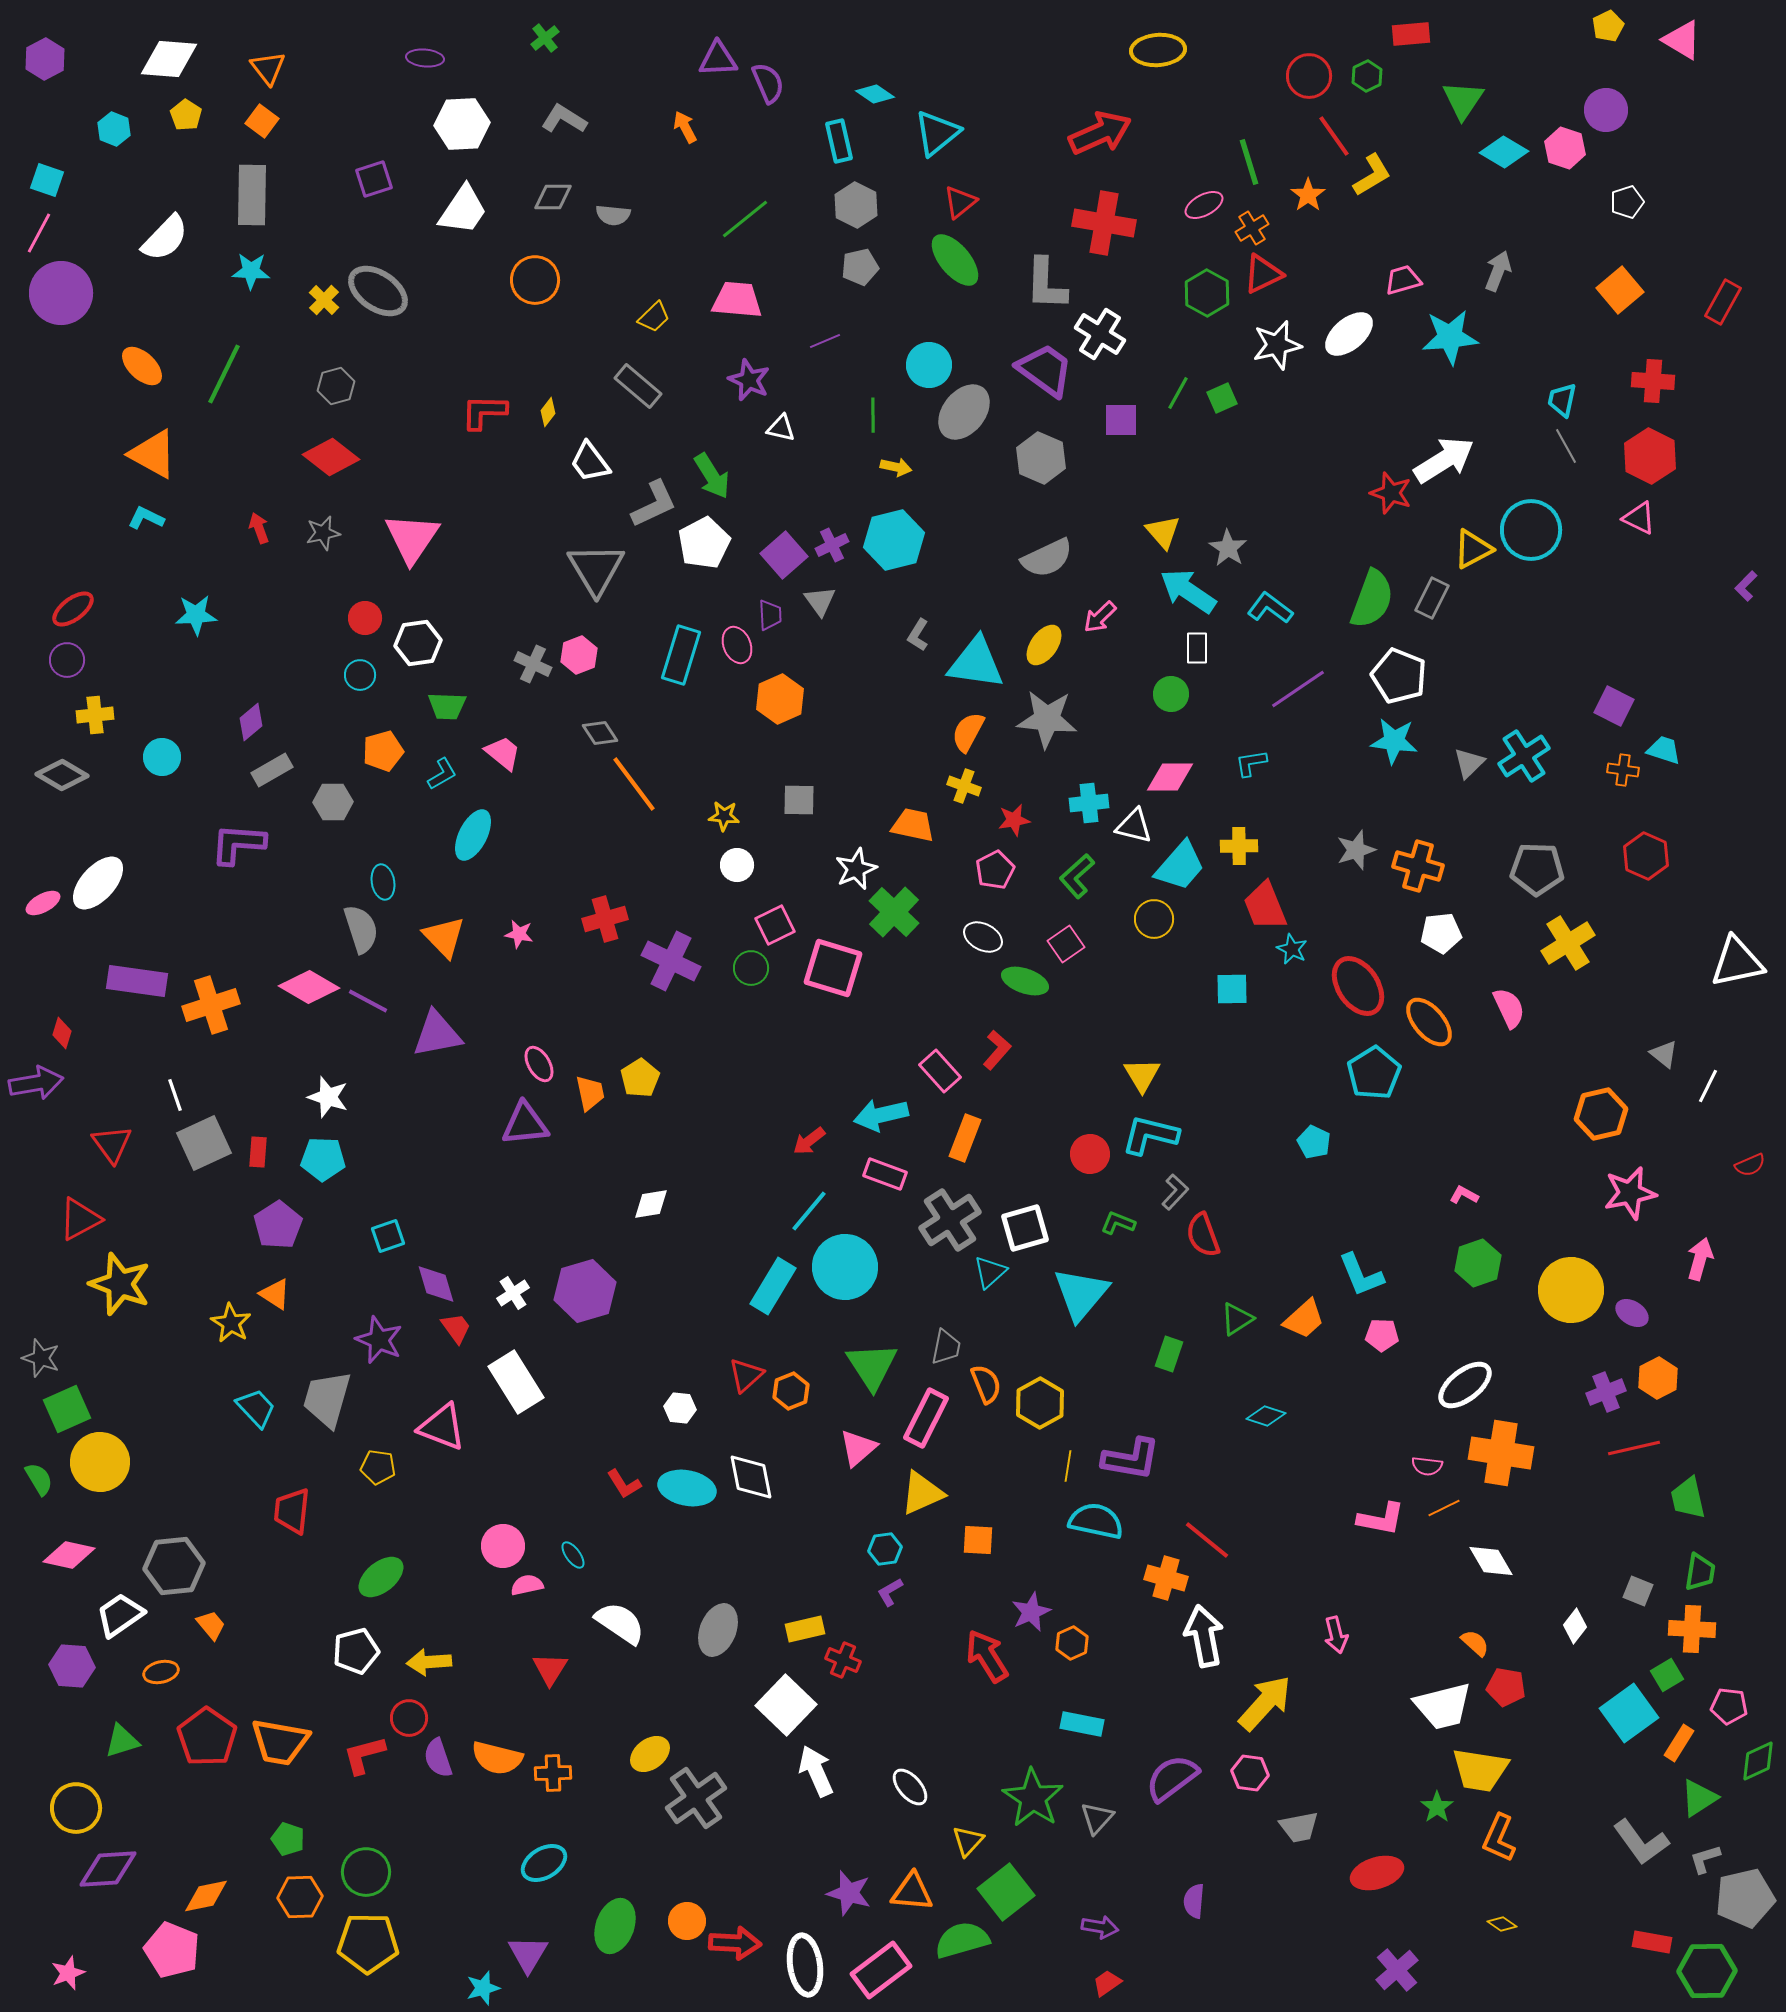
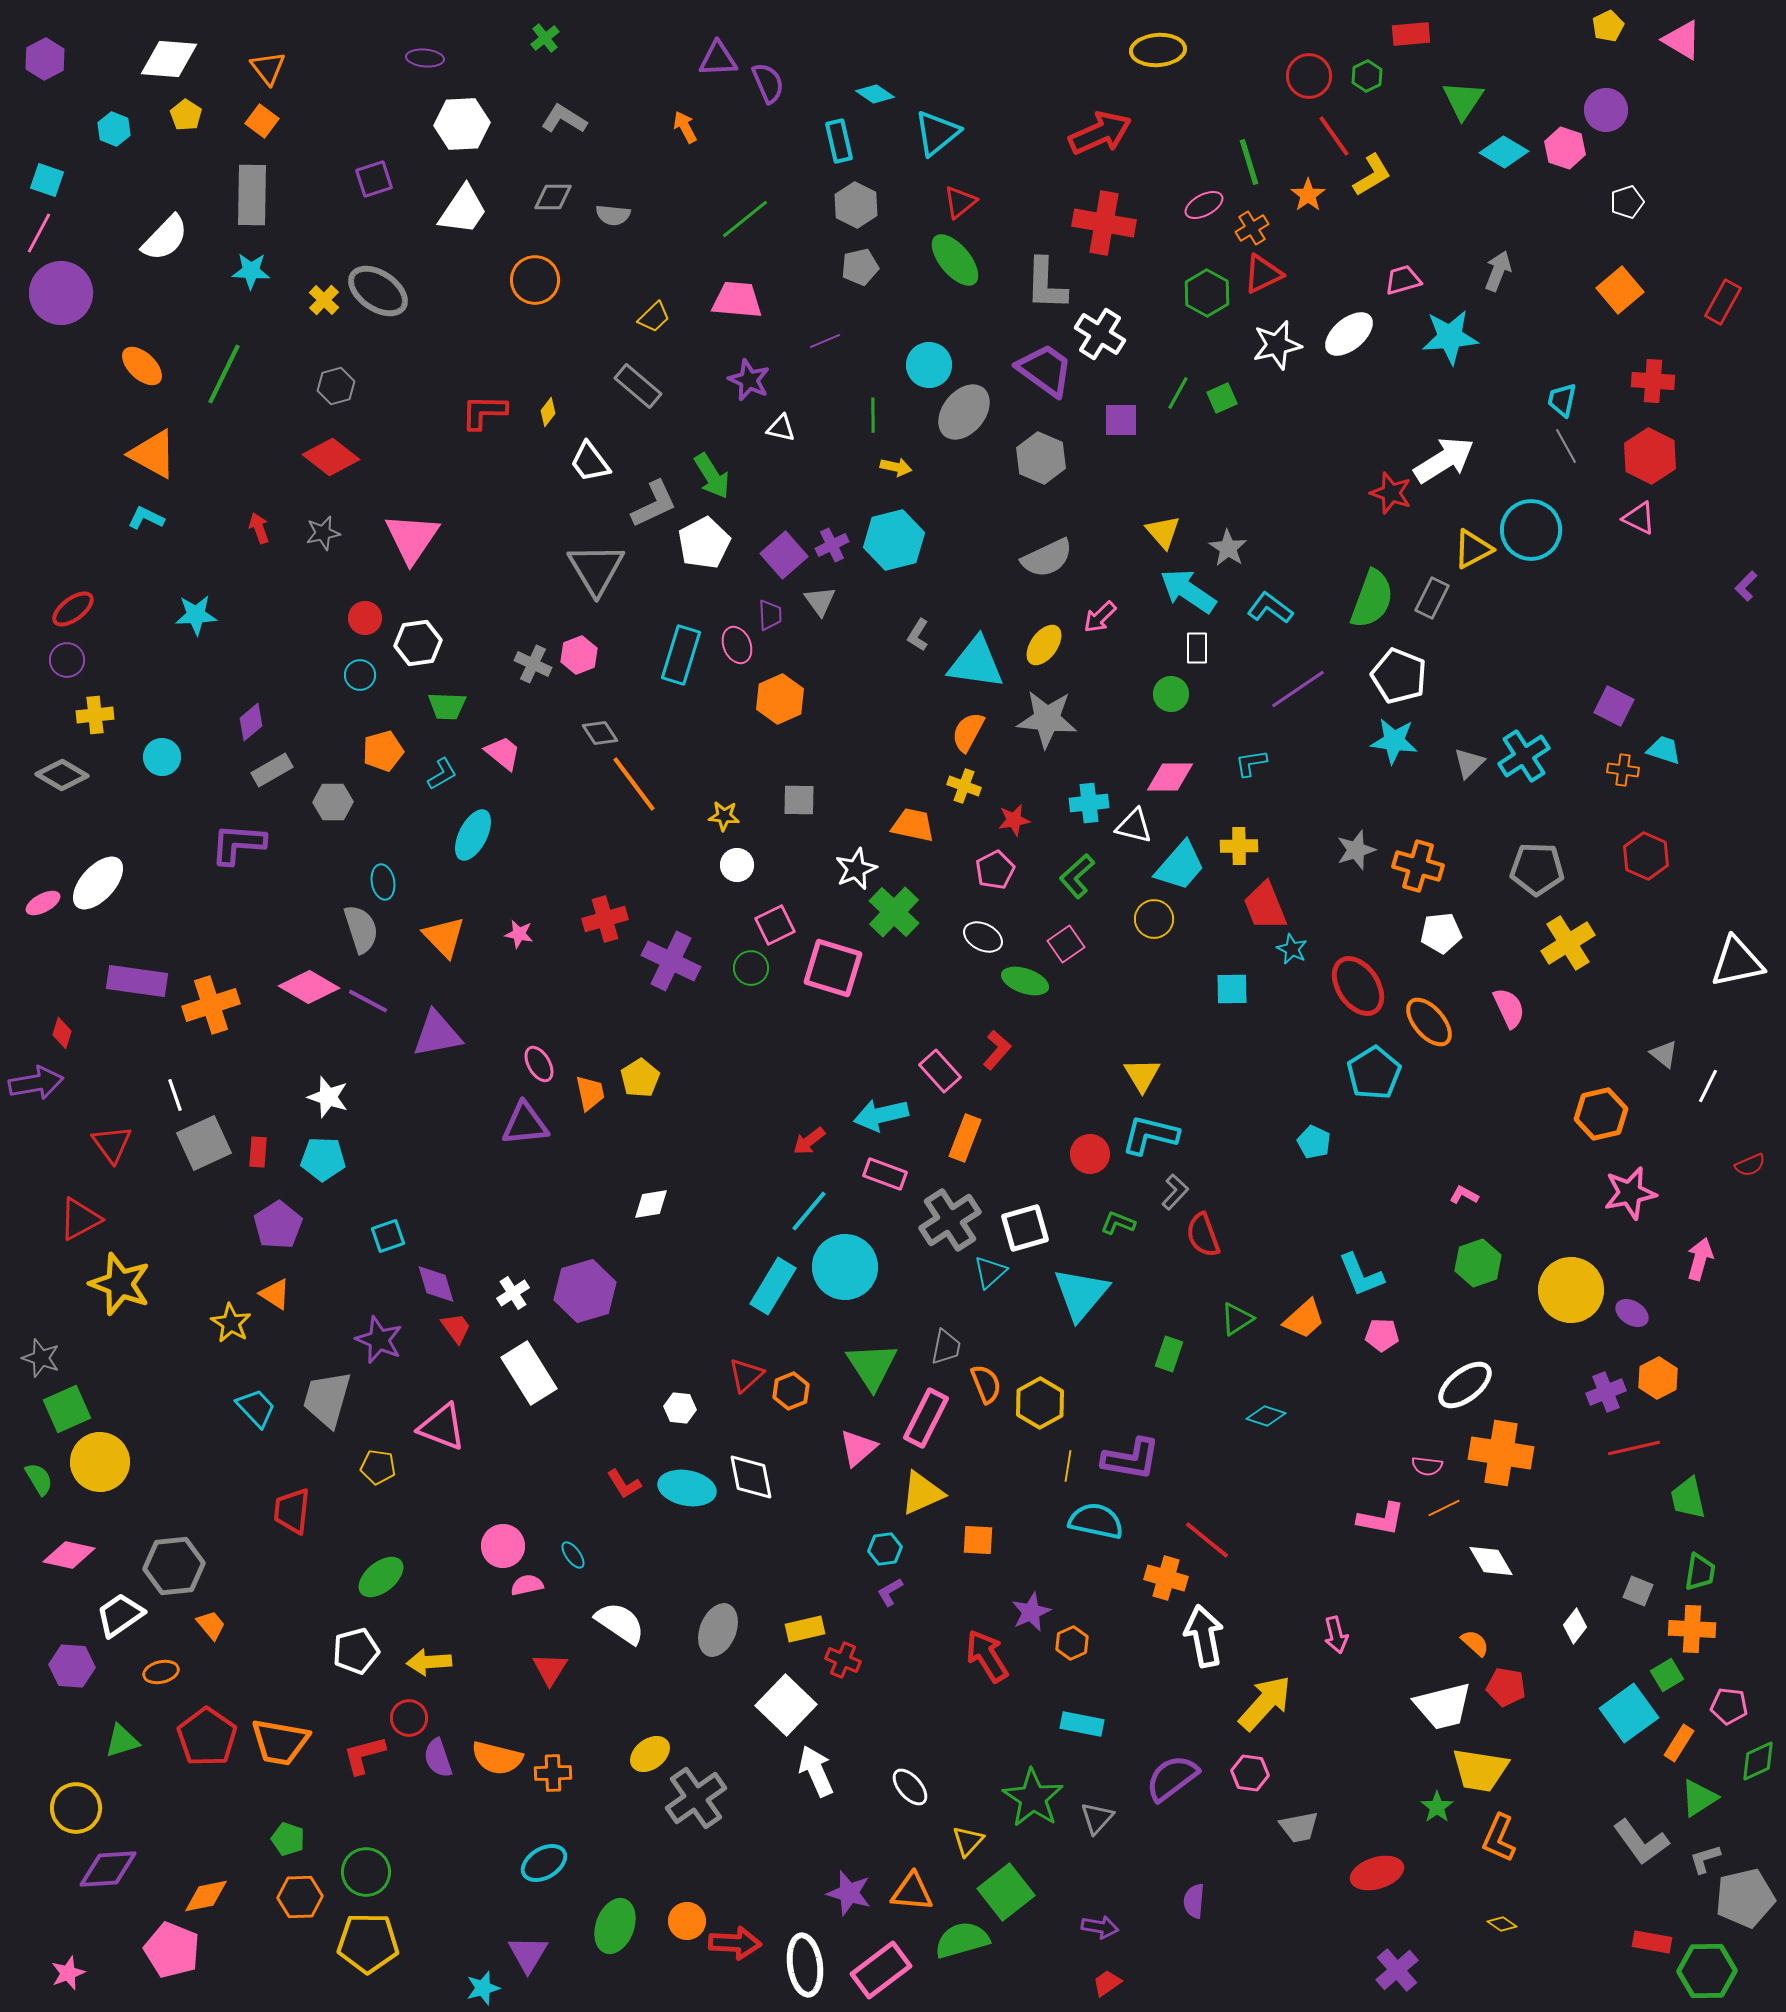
white rectangle at (516, 1382): moved 13 px right, 9 px up
